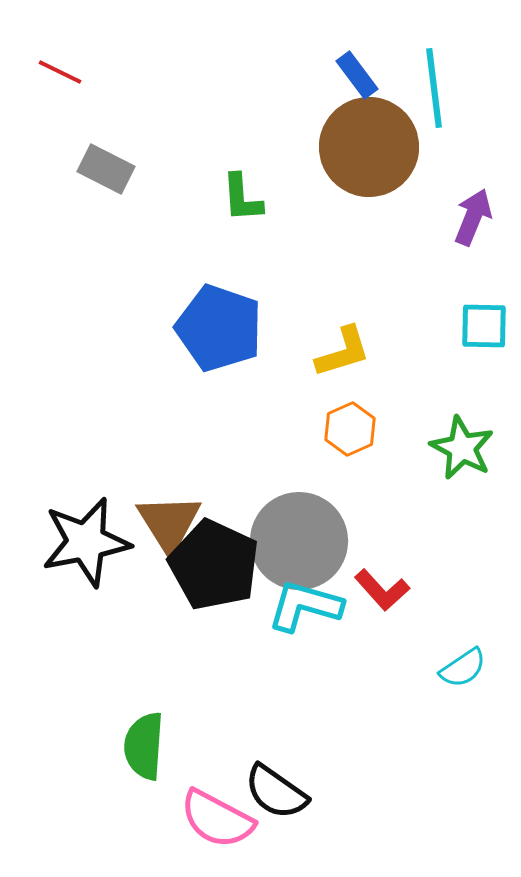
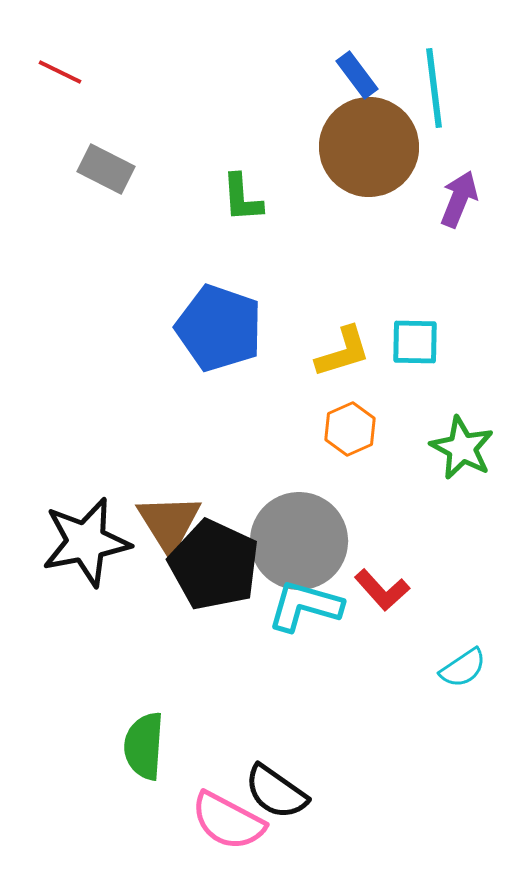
purple arrow: moved 14 px left, 18 px up
cyan square: moved 69 px left, 16 px down
pink semicircle: moved 11 px right, 2 px down
